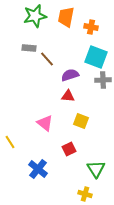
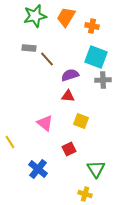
orange trapezoid: rotated 20 degrees clockwise
orange cross: moved 1 px right, 1 px up
